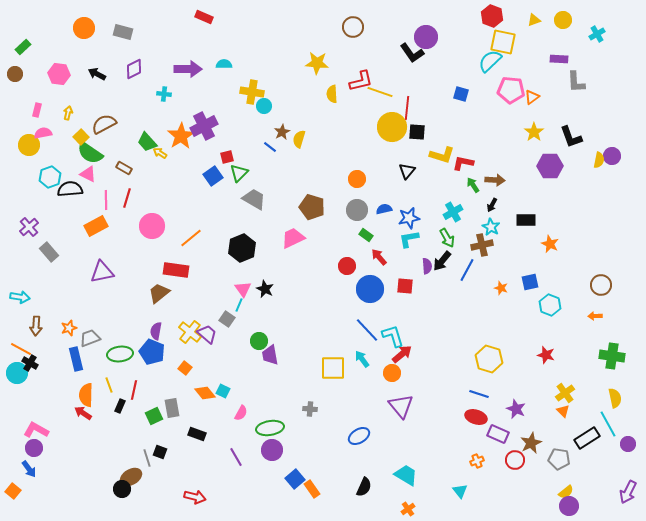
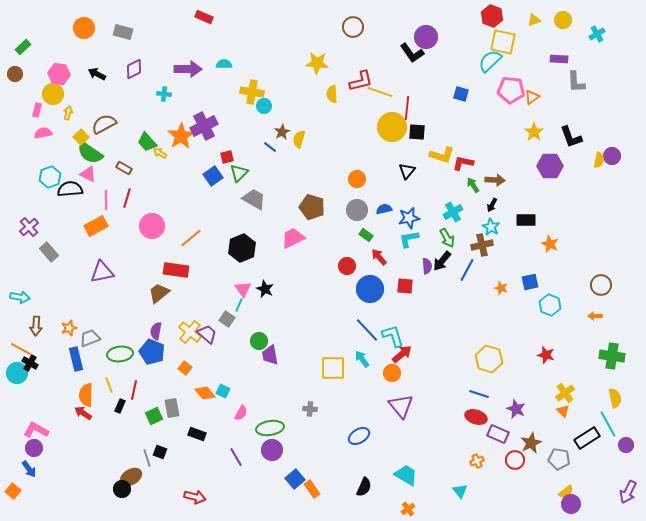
yellow circle at (29, 145): moved 24 px right, 51 px up
purple circle at (628, 444): moved 2 px left, 1 px down
purple circle at (569, 506): moved 2 px right, 2 px up
